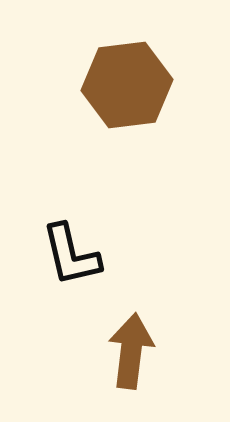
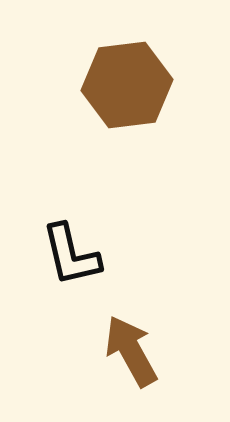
brown arrow: rotated 36 degrees counterclockwise
